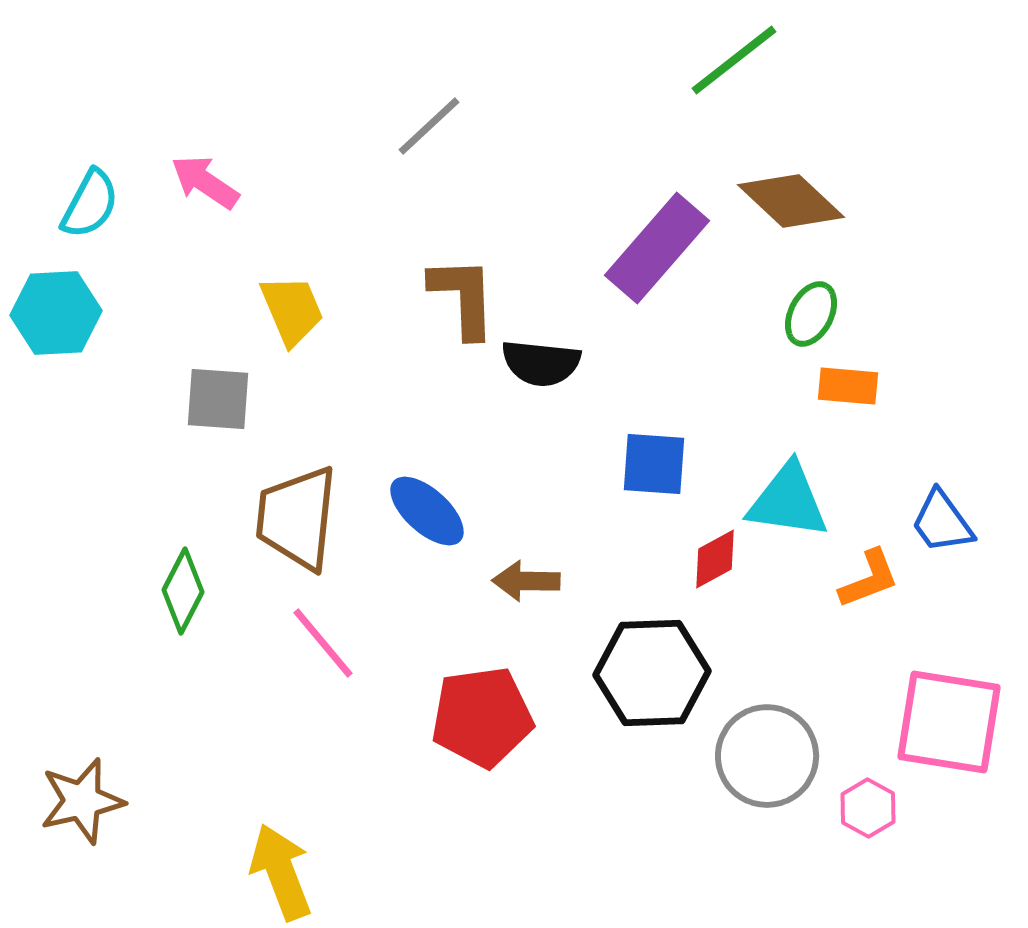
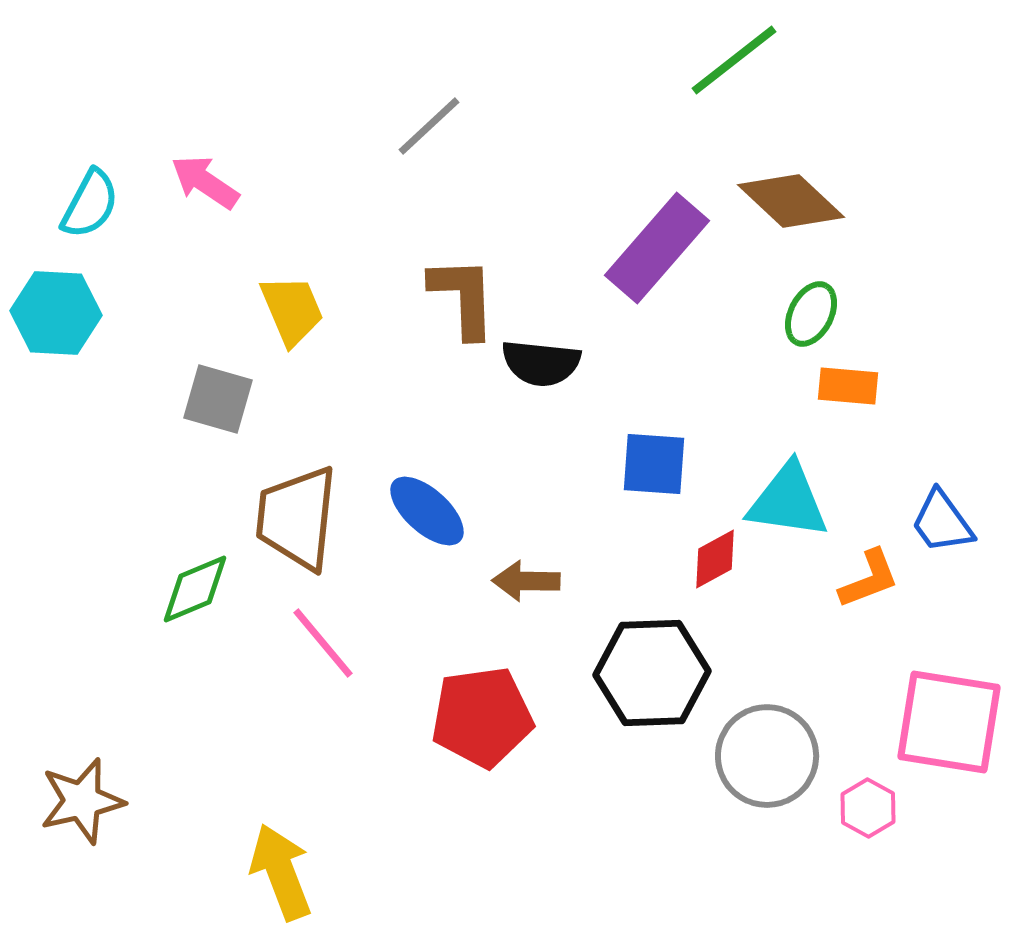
cyan hexagon: rotated 6 degrees clockwise
gray square: rotated 12 degrees clockwise
green diamond: moved 12 px right, 2 px up; rotated 40 degrees clockwise
